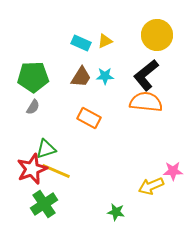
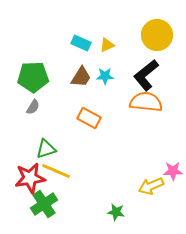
yellow triangle: moved 2 px right, 4 px down
red star: moved 2 px left, 9 px down; rotated 12 degrees clockwise
